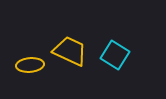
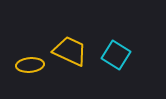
cyan square: moved 1 px right
